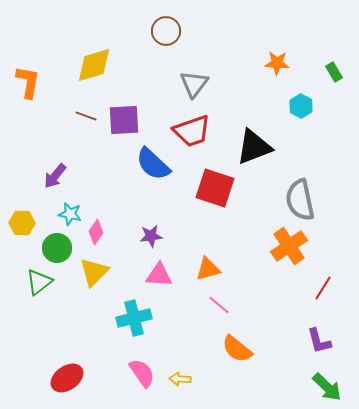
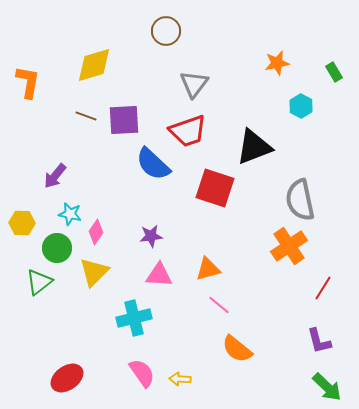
orange star: rotated 15 degrees counterclockwise
red trapezoid: moved 4 px left
